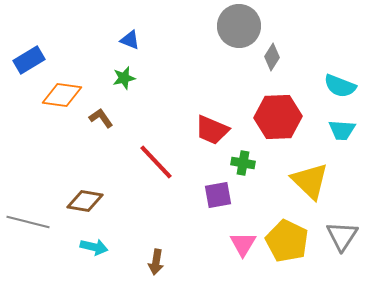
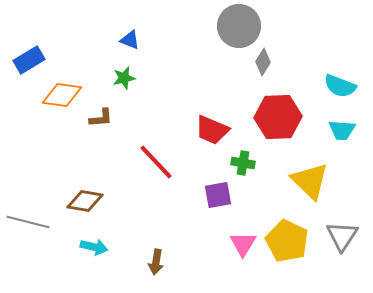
gray diamond: moved 9 px left, 5 px down
brown L-shape: rotated 120 degrees clockwise
